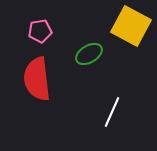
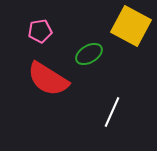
red semicircle: moved 11 px right; rotated 51 degrees counterclockwise
